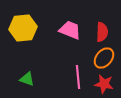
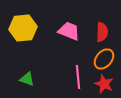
pink trapezoid: moved 1 px left, 1 px down
orange ellipse: moved 1 px down
red star: rotated 12 degrees clockwise
